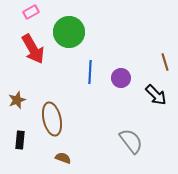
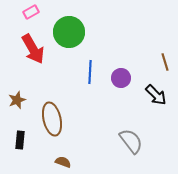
brown semicircle: moved 4 px down
